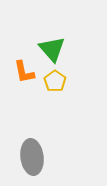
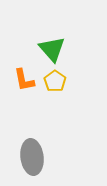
orange L-shape: moved 8 px down
